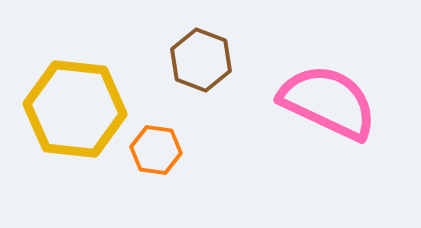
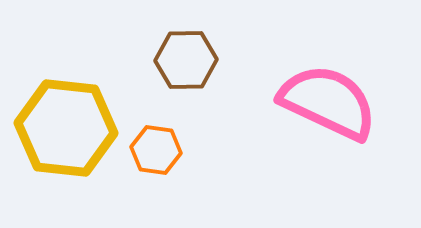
brown hexagon: moved 15 px left; rotated 22 degrees counterclockwise
yellow hexagon: moved 9 px left, 19 px down
